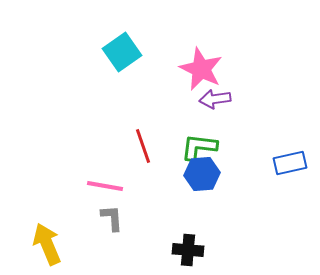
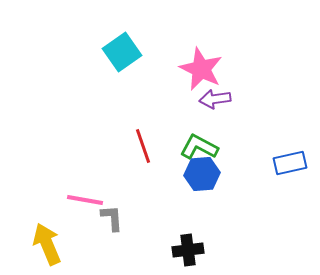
green L-shape: rotated 21 degrees clockwise
pink line: moved 20 px left, 14 px down
black cross: rotated 12 degrees counterclockwise
